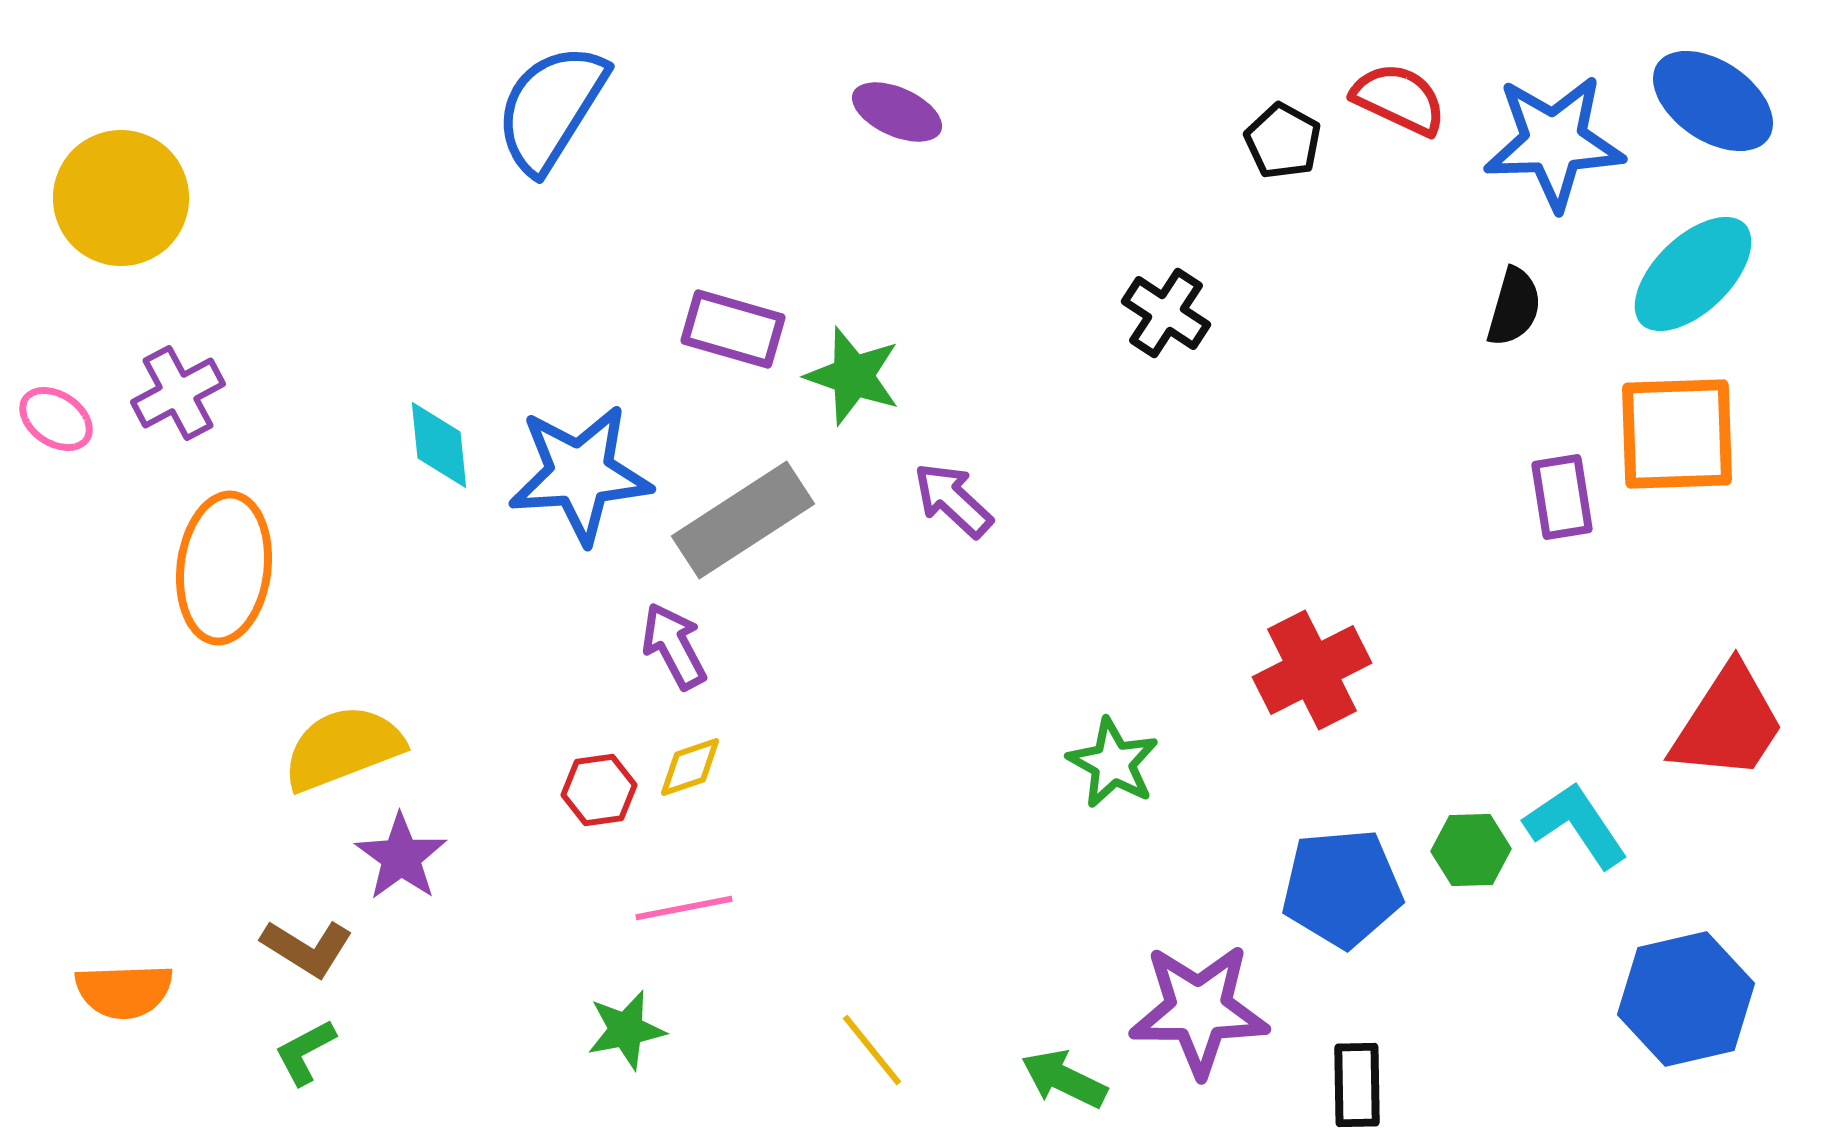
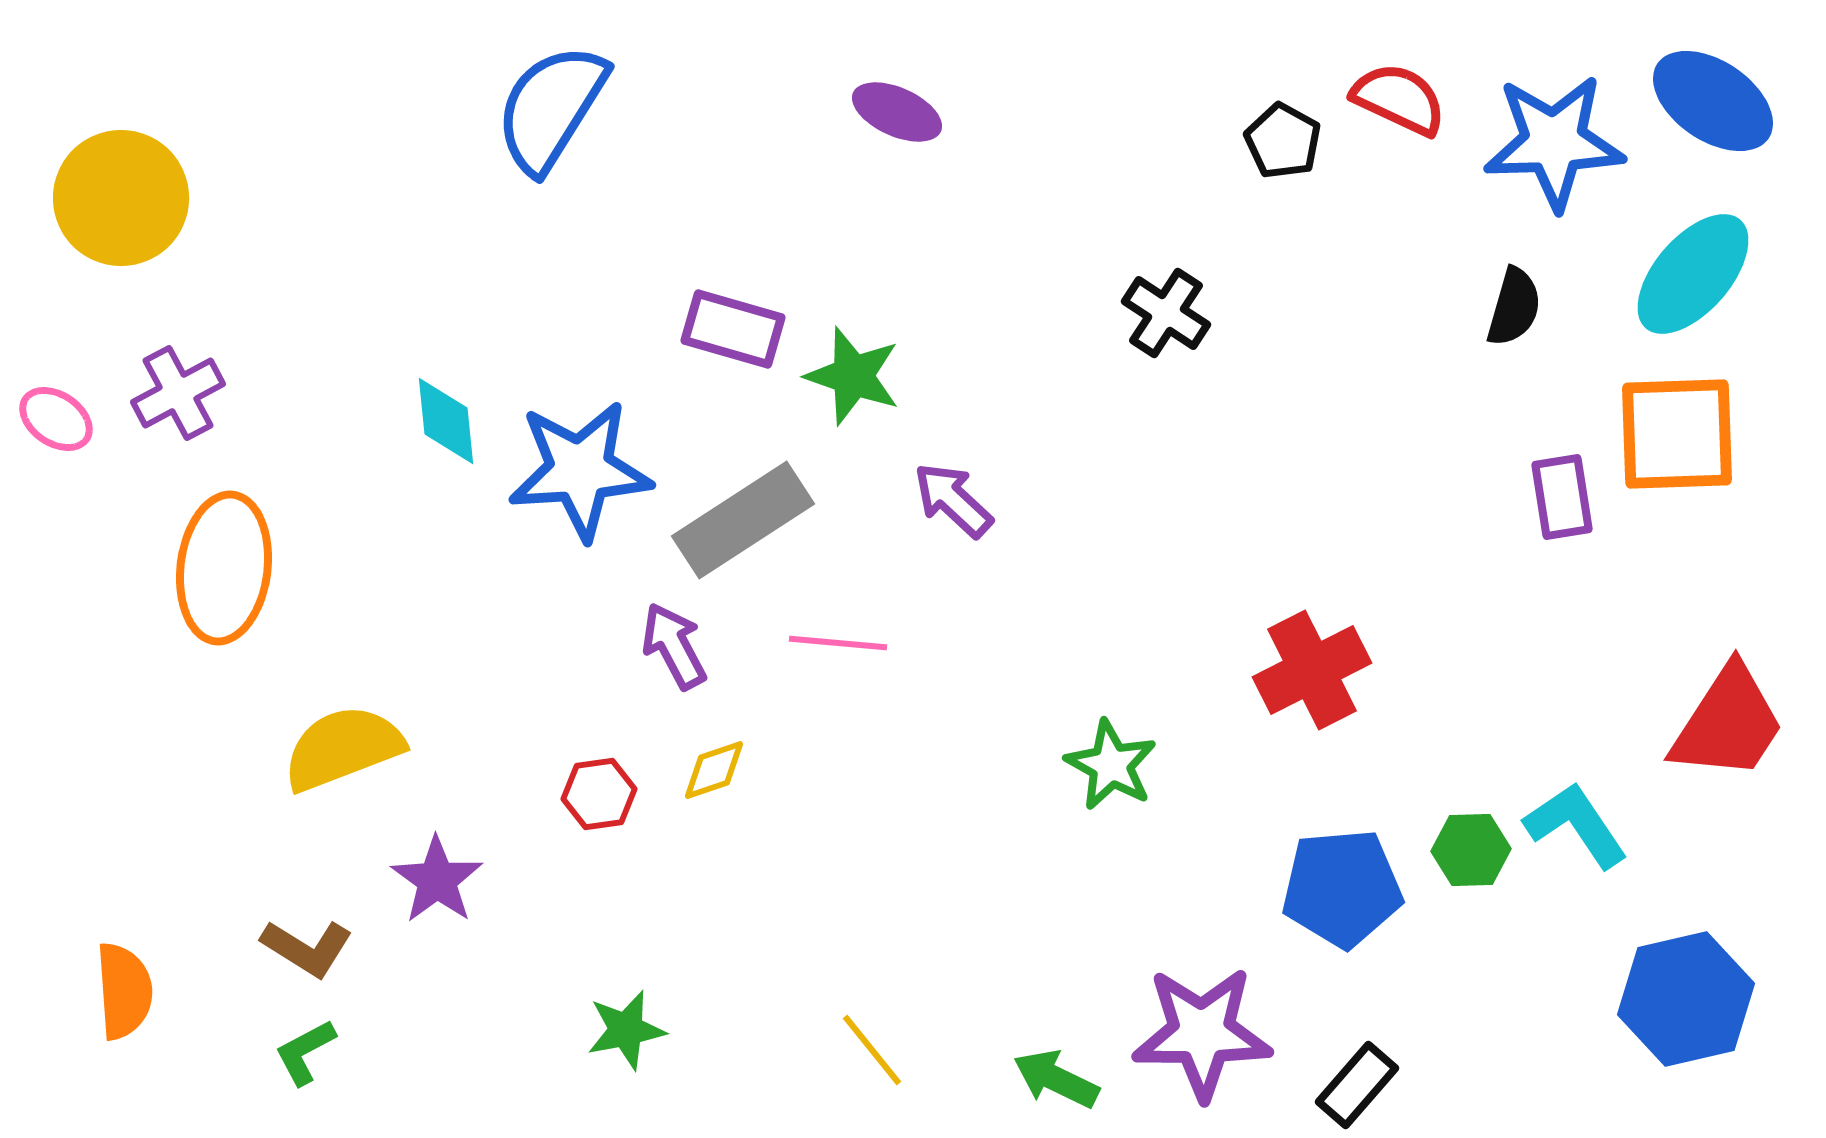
cyan ellipse at (1693, 274): rotated 5 degrees counterclockwise
cyan diamond at (439, 445): moved 7 px right, 24 px up
blue star at (580, 474): moved 4 px up
green star at (1113, 763): moved 2 px left, 2 px down
yellow diamond at (690, 767): moved 24 px right, 3 px down
red hexagon at (599, 790): moved 4 px down
purple star at (401, 857): moved 36 px right, 23 px down
pink line at (684, 908): moved 154 px right, 265 px up; rotated 16 degrees clockwise
orange semicircle at (124, 991): rotated 92 degrees counterclockwise
purple star at (1199, 1010): moved 3 px right, 23 px down
green arrow at (1064, 1079): moved 8 px left
black rectangle at (1357, 1085): rotated 42 degrees clockwise
